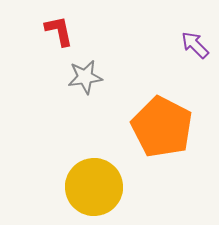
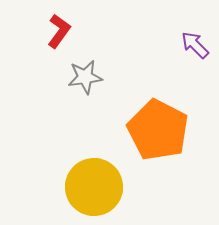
red L-shape: rotated 48 degrees clockwise
orange pentagon: moved 4 px left, 3 px down
